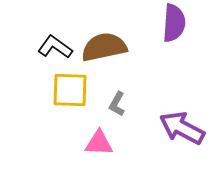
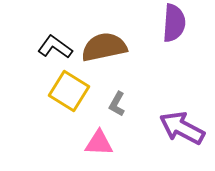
yellow square: moved 1 px left, 1 px down; rotated 30 degrees clockwise
